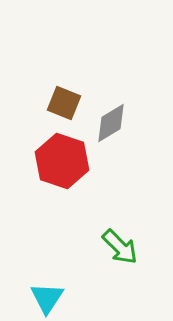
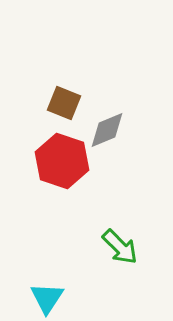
gray diamond: moved 4 px left, 7 px down; rotated 9 degrees clockwise
